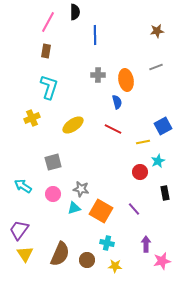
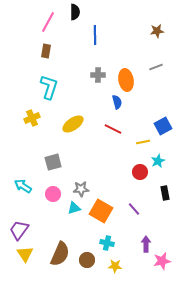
yellow ellipse: moved 1 px up
gray star: rotated 14 degrees counterclockwise
